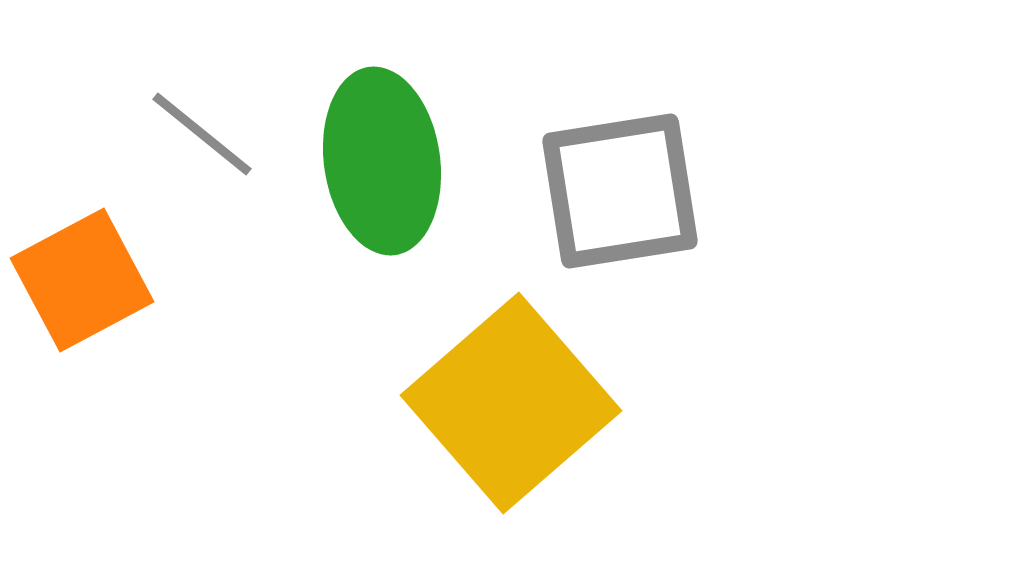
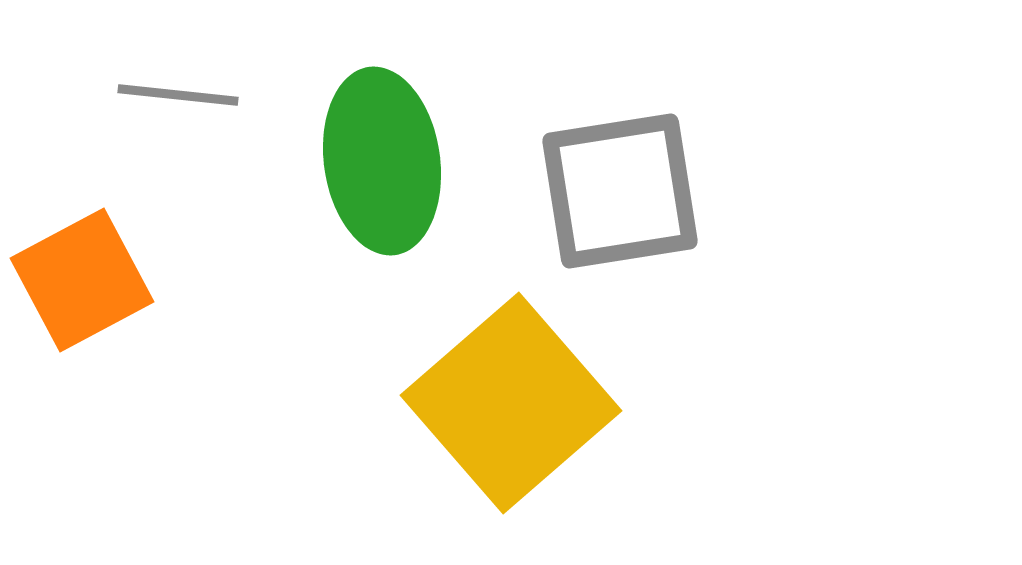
gray line: moved 24 px left, 39 px up; rotated 33 degrees counterclockwise
